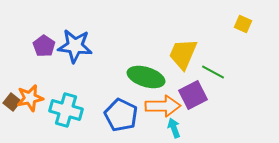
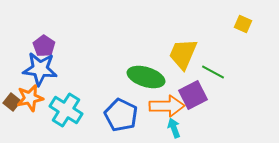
blue star: moved 35 px left, 23 px down
orange arrow: moved 4 px right
cyan cross: rotated 16 degrees clockwise
